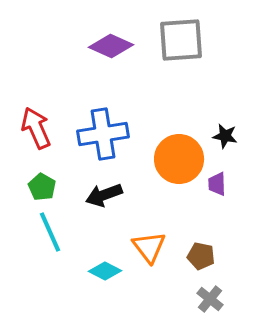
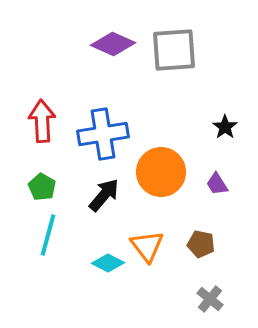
gray square: moved 7 px left, 10 px down
purple diamond: moved 2 px right, 2 px up
red arrow: moved 6 px right, 7 px up; rotated 21 degrees clockwise
black star: moved 9 px up; rotated 25 degrees clockwise
orange circle: moved 18 px left, 13 px down
purple trapezoid: rotated 30 degrees counterclockwise
black arrow: rotated 150 degrees clockwise
cyan line: moved 2 px left, 3 px down; rotated 39 degrees clockwise
orange triangle: moved 2 px left, 1 px up
brown pentagon: moved 12 px up
cyan diamond: moved 3 px right, 8 px up
